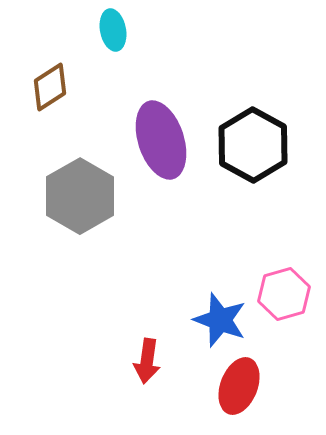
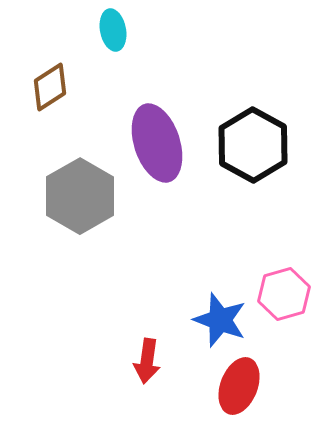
purple ellipse: moved 4 px left, 3 px down
